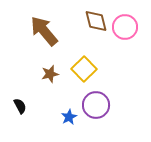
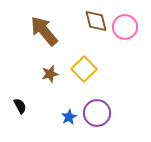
purple circle: moved 1 px right, 8 px down
